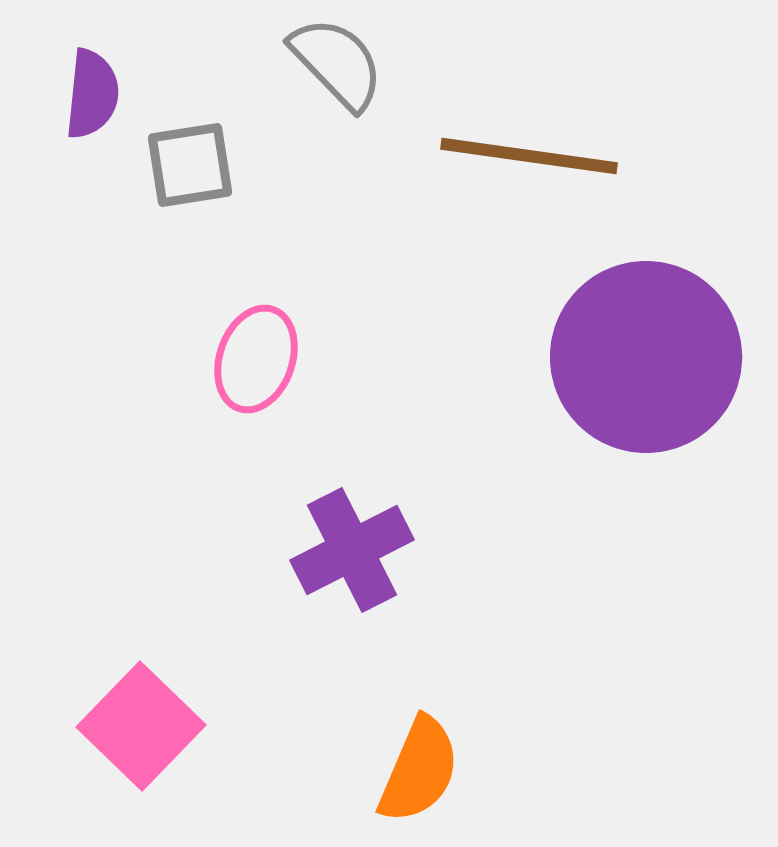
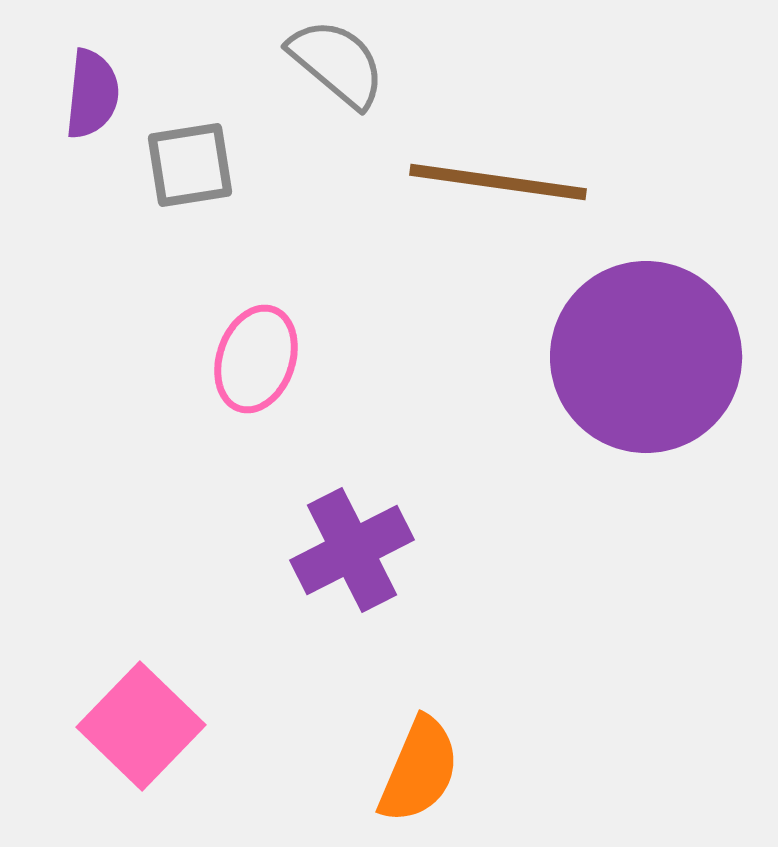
gray semicircle: rotated 6 degrees counterclockwise
brown line: moved 31 px left, 26 px down
